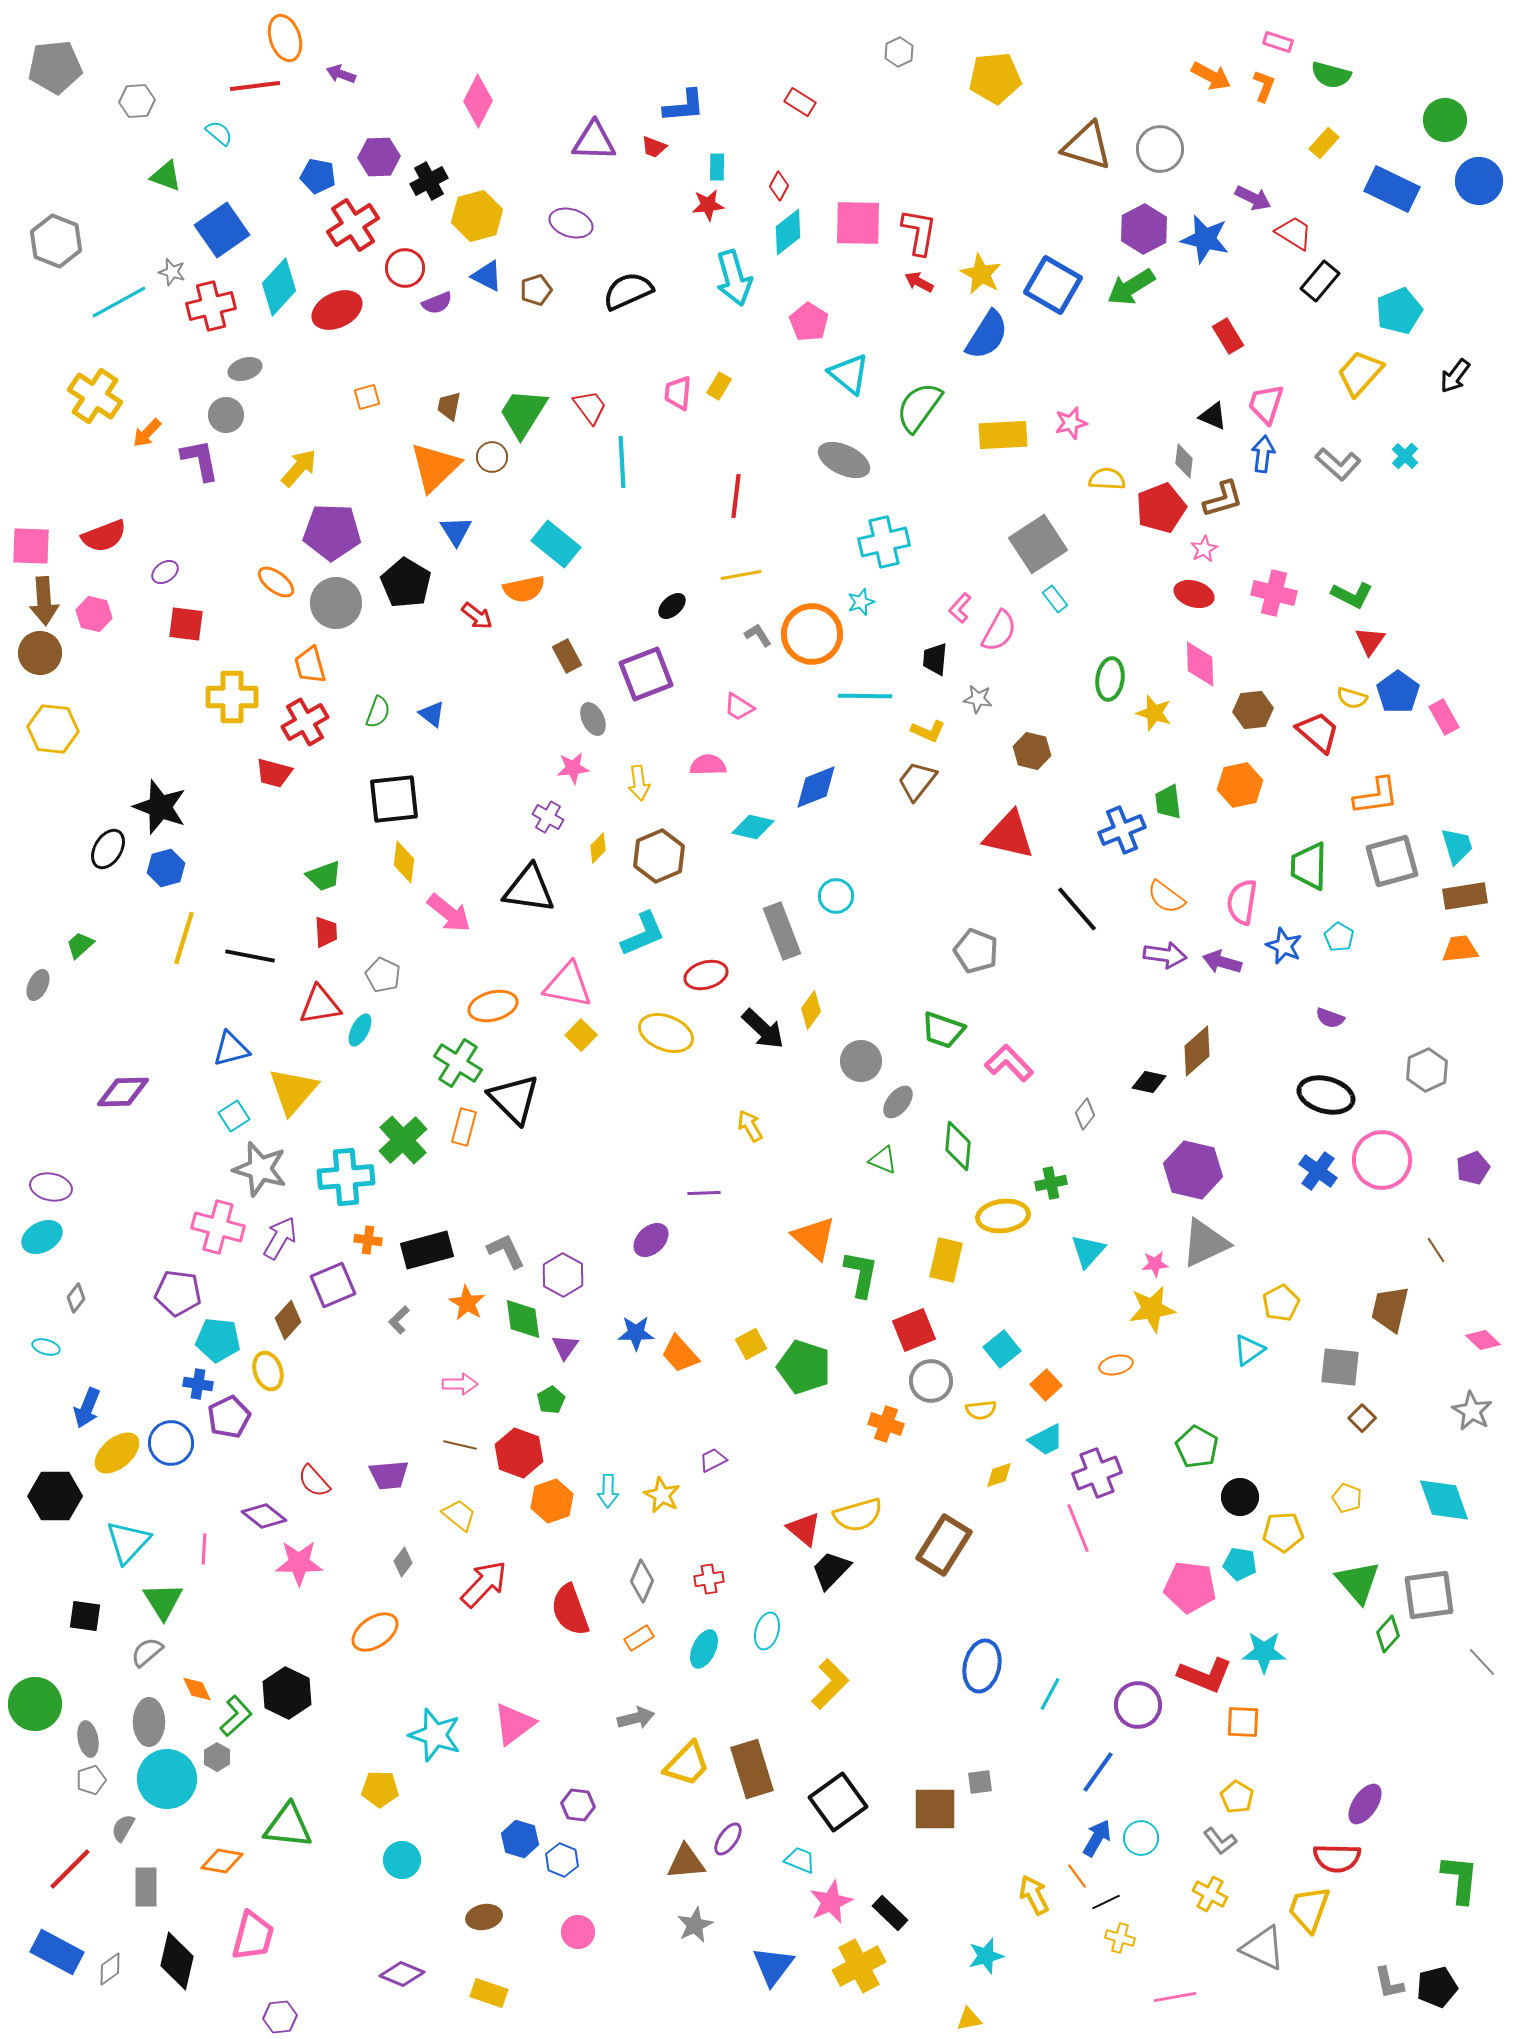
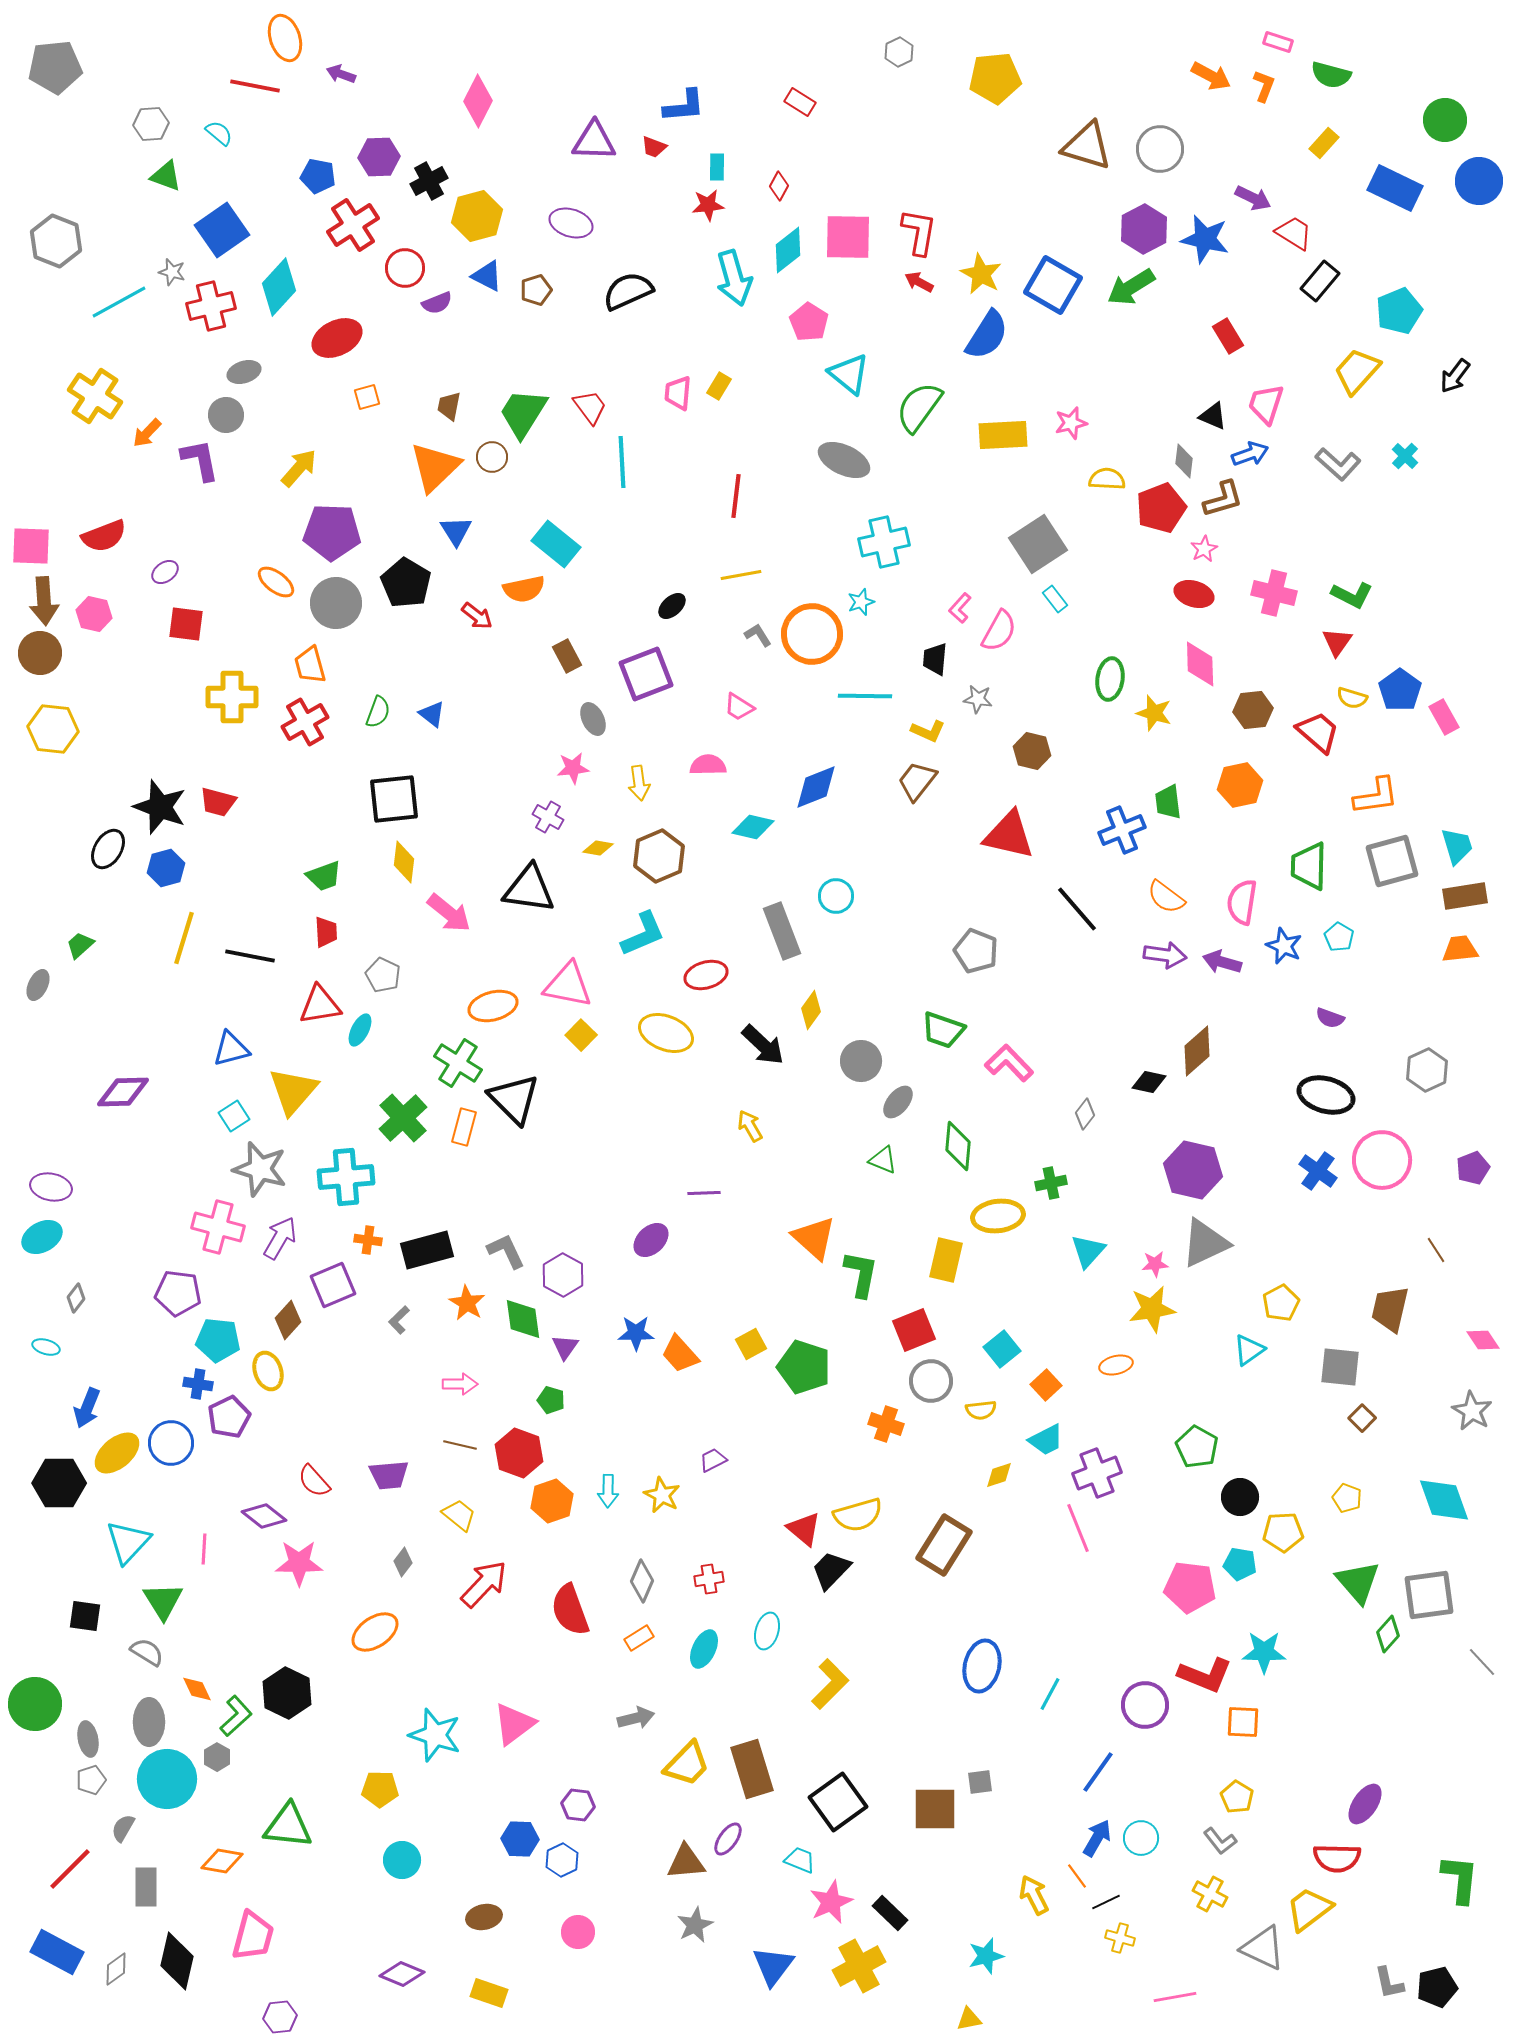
red line at (255, 86): rotated 18 degrees clockwise
gray hexagon at (137, 101): moved 14 px right, 23 px down
blue rectangle at (1392, 189): moved 3 px right, 1 px up
pink square at (858, 223): moved 10 px left, 14 px down
cyan diamond at (788, 232): moved 18 px down
red ellipse at (337, 310): moved 28 px down
gray ellipse at (245, 369): moved 1 px left, 3 px down
yellow trapezoid at (1360, 373): moved 3 px left, 2 px up
blue arrow at (1263, 454): moved 13 px left; rotated 63 degrees clockwise
red triangle at (1370, 641): moved 33 px left, 1 px down
blue pentagon at (1398, 692): moved 2 px right, 2 px up
red trapezoid at (274, 773): moved 56 px left, 29 px down
yellow diamond at (598, 848): rotated 56 degrees clockwise
black arrow at (763, 1029): moved 16 px down
green cross at (403, 1140): moved 22 px up
yellow ellipse at (1003, 1216): moved 5 px left
pink diamond at (1483, 1340): rotated 12 degrees clockwise
green pentagon at (551, 1400): rotated 24 degrees counterclockwise
black hexagon at (55, 1496): moved 4 px right, 13 px up
gray semicircle at (147, 1652): rotated 72 degrees clockwise
purple circle at (1138, 1705): moved 7 px right
blue hexagon at (520, 1839): rotated 15 degrees counterclockwise
blue hexagon at (562, 1860): rotated 12 degrees clockwise
yellow trapezoid at (1309, 1909): rotated 33 degrees clockwise
gray diamond at (110, 1969): moved 6 px right
